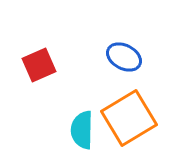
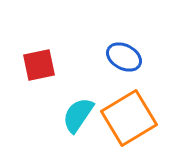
red square: rotated 12 degrees clockwise
cyan semicircle: moved 4 px left, 15 px up; rotated 33 degrees clockwise
